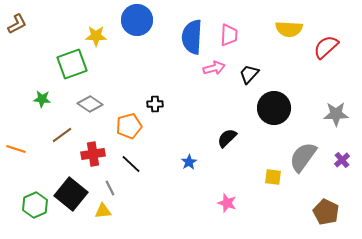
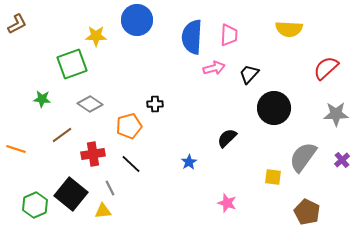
red semicircle: moved 21 px down
brown pentagon: moved 19 px left
